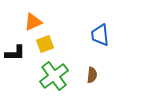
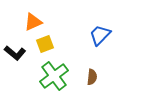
blue trapezoid: rotated 50 degrees clockwise
black L-shape: rotated 40 degrees clockwise
brown semicircle: moved 2 px down
